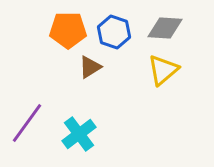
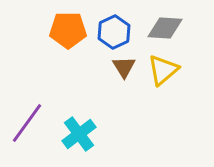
blue hexagon: rotated 16 degrees clockwise
brown triangle: moved 34 px right; rotated 30 degrees counterclockwise
